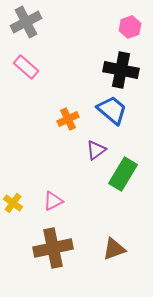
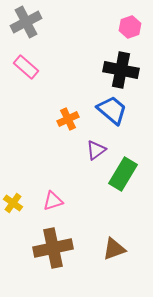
pink triangle: rotated 10 degrees clockwise
